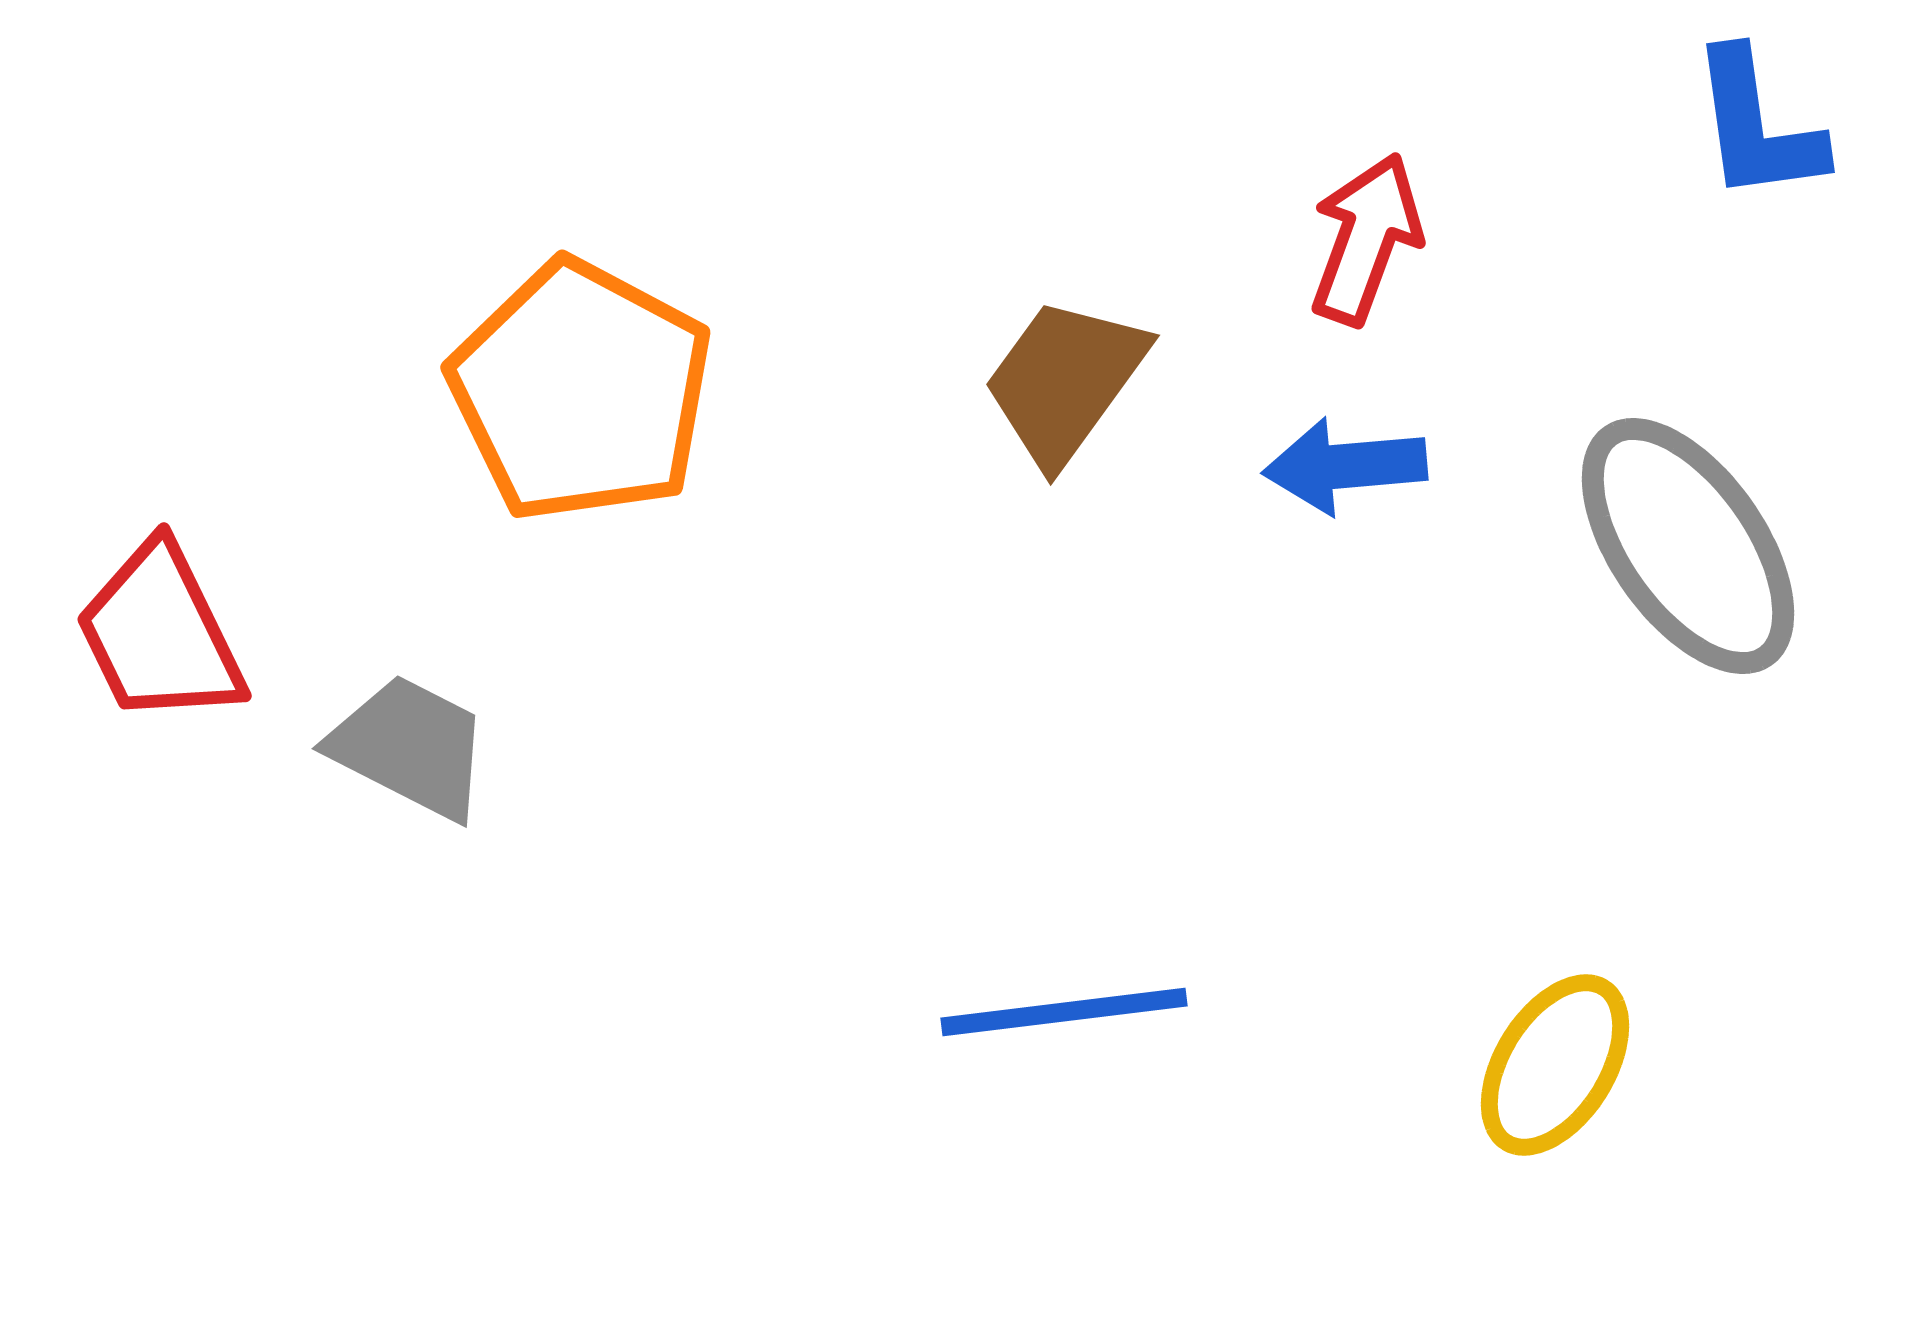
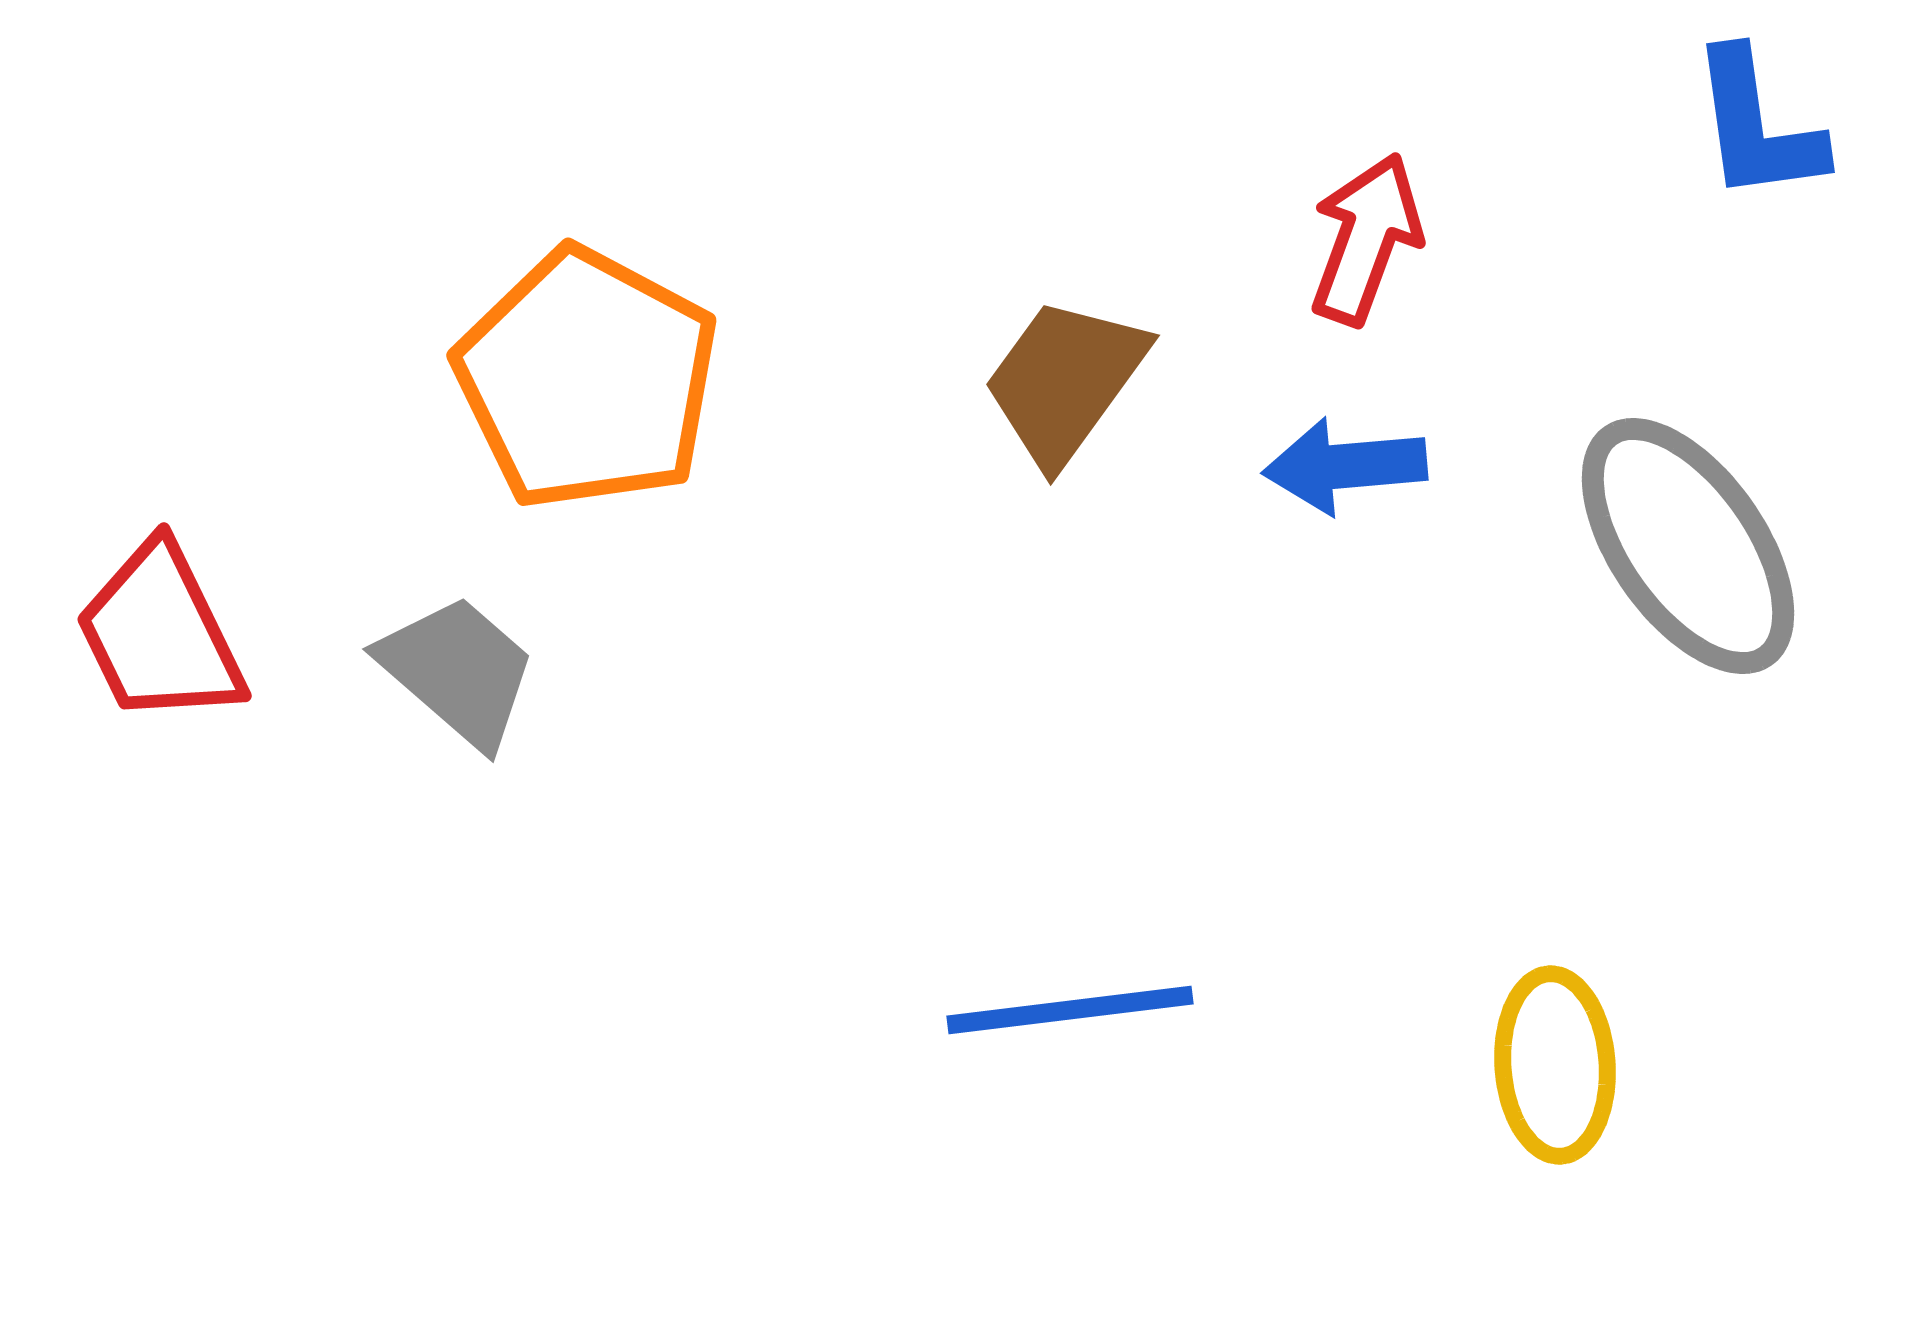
orange pentagon: moved 6 px right, 12 px up
gray trapezoid: moved 48 px right, 76 px up; rotated 14 degrees clockwise
blue line: moved 6 px right, 2 px up
yellow ellipse: rotated 36 degrees counterclockwise
